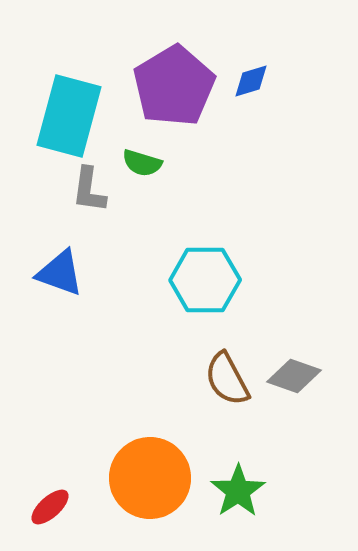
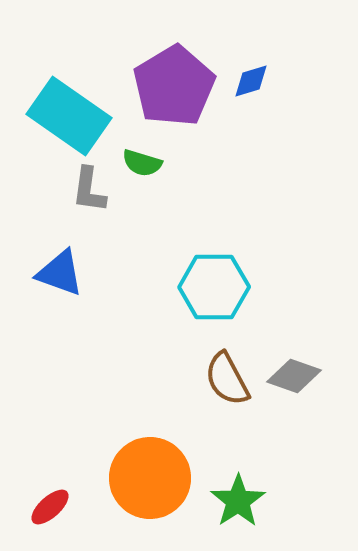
cyan rectangle: rotated 70 degrees counterclockwise
cyan hexagon: moved 9 px right, 7 px down
green star: moved 10 px down
